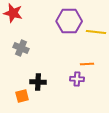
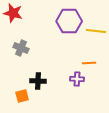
yellow line: moved 1 px up
orange line: moved 2 px right, 1 px up
black cross: moved 1 px up
